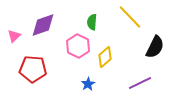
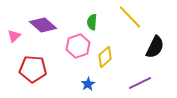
purple diamond: rotated 60 degrees clockwise
pink hexagon: rotated 15 degrees clockwise
